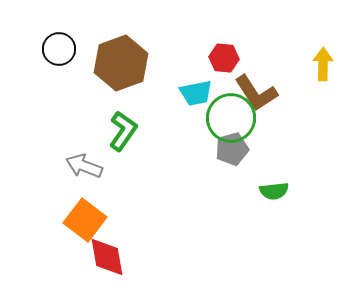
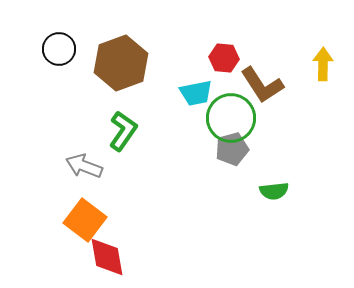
brown L-shape: moved 6 px right, 8 px up
